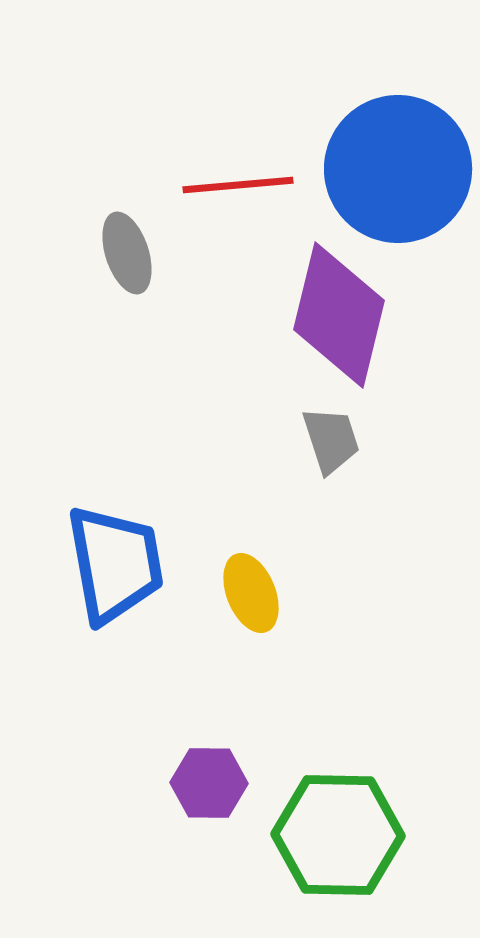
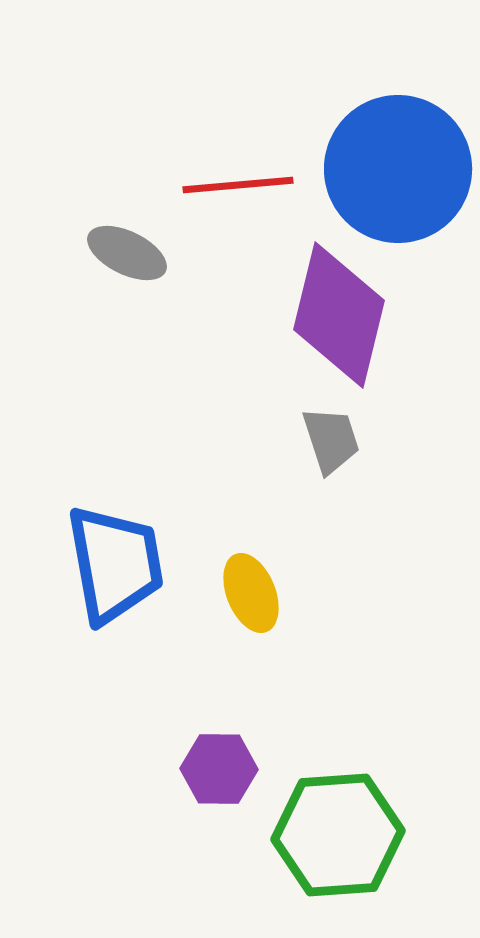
gray ellipse: rotated 46 degrees counterclockwise
purple hexagon: moved 10 px right, 14 px up
green hexagon: rotated 5 degrees counterclockwise
